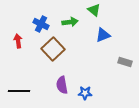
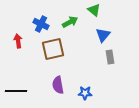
green arrow: rotated 21 degrees counterclockwise
blue triangle: rotated 28 degrees counterclockwise
brown square: rotated 30 degrees clockwise
gray rectangle: moved 15 px left, 5 px up; rotated 64 degrees clockwise
purple semicircle: moved 4 px left
black line: moved 3 px left
